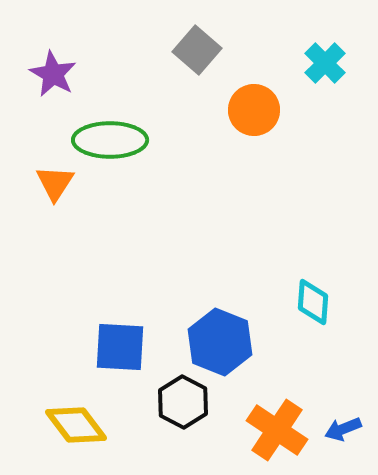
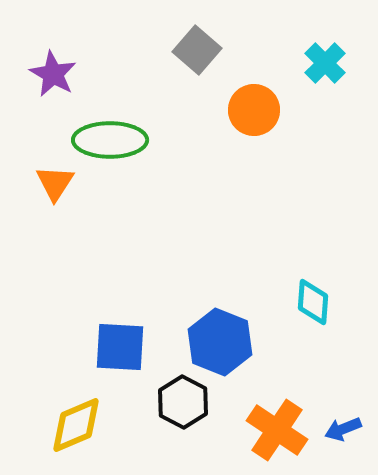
yellow diamond: rotated 76 degrees counterclockwise
